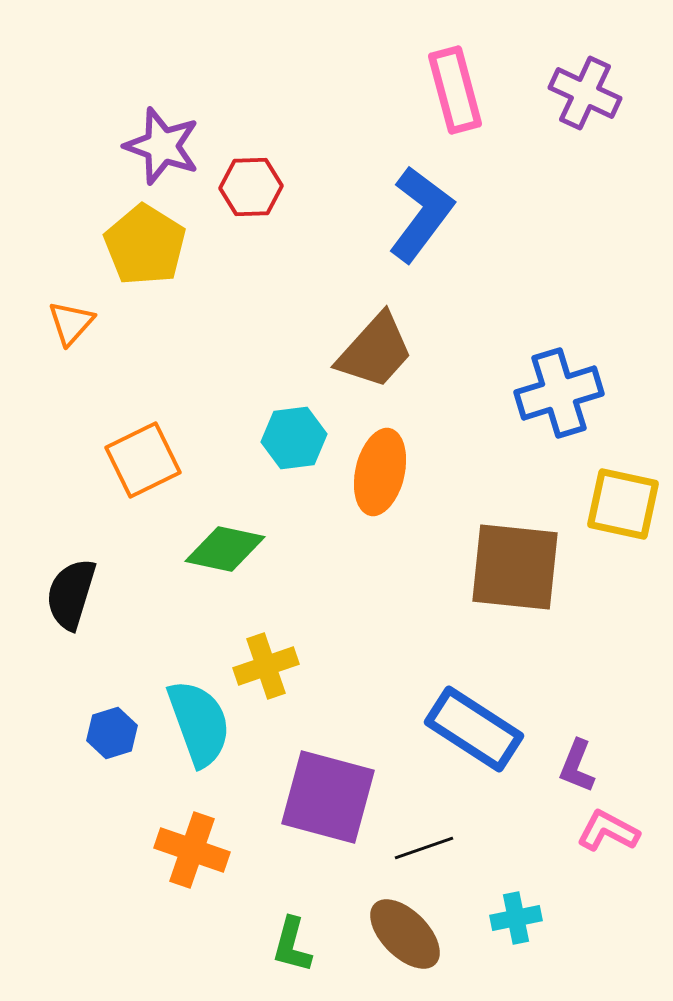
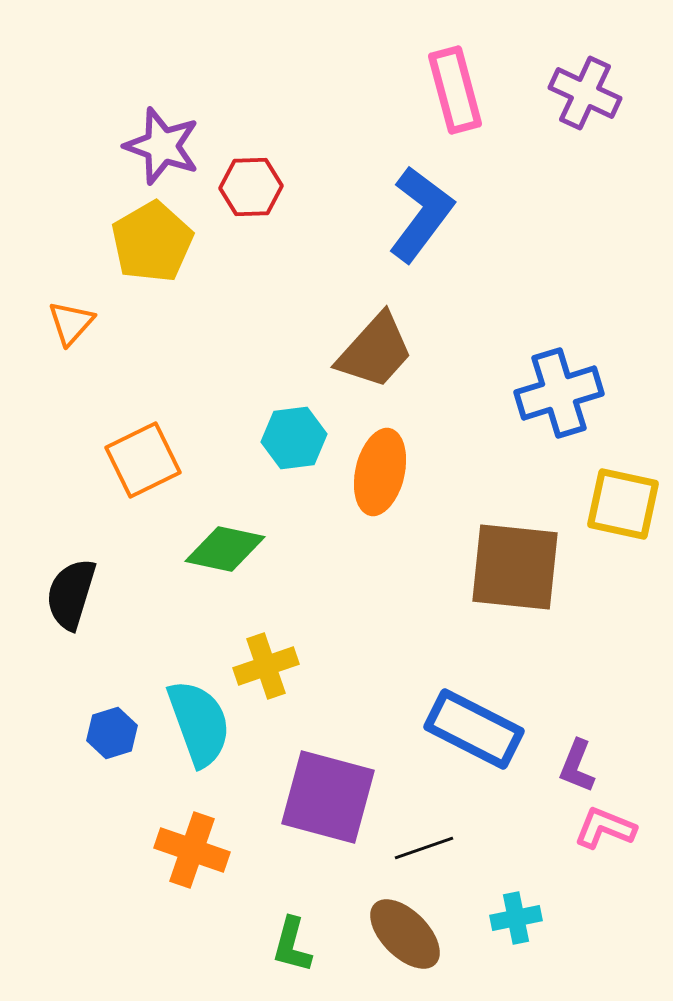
yellow pentagon: moved 7 px right, 3 px up; rotated 10 degrees clockwise
blue rectangle: rotated 6 degrees counterclockwise
pink L-shape: moved 3 px left, 3 px up; rotated 6 degrees counterclockwise
